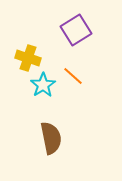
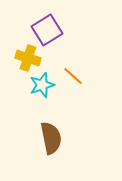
purple square: moved 29 px left
cyan star: moved 1 px left; rotated 15 degrees clockwise
